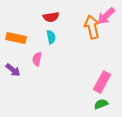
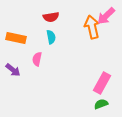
pink rectangle: moved 1 px down
